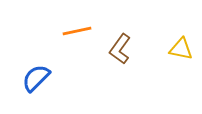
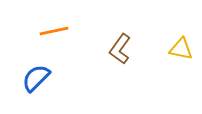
orange line: moved 23 px left
